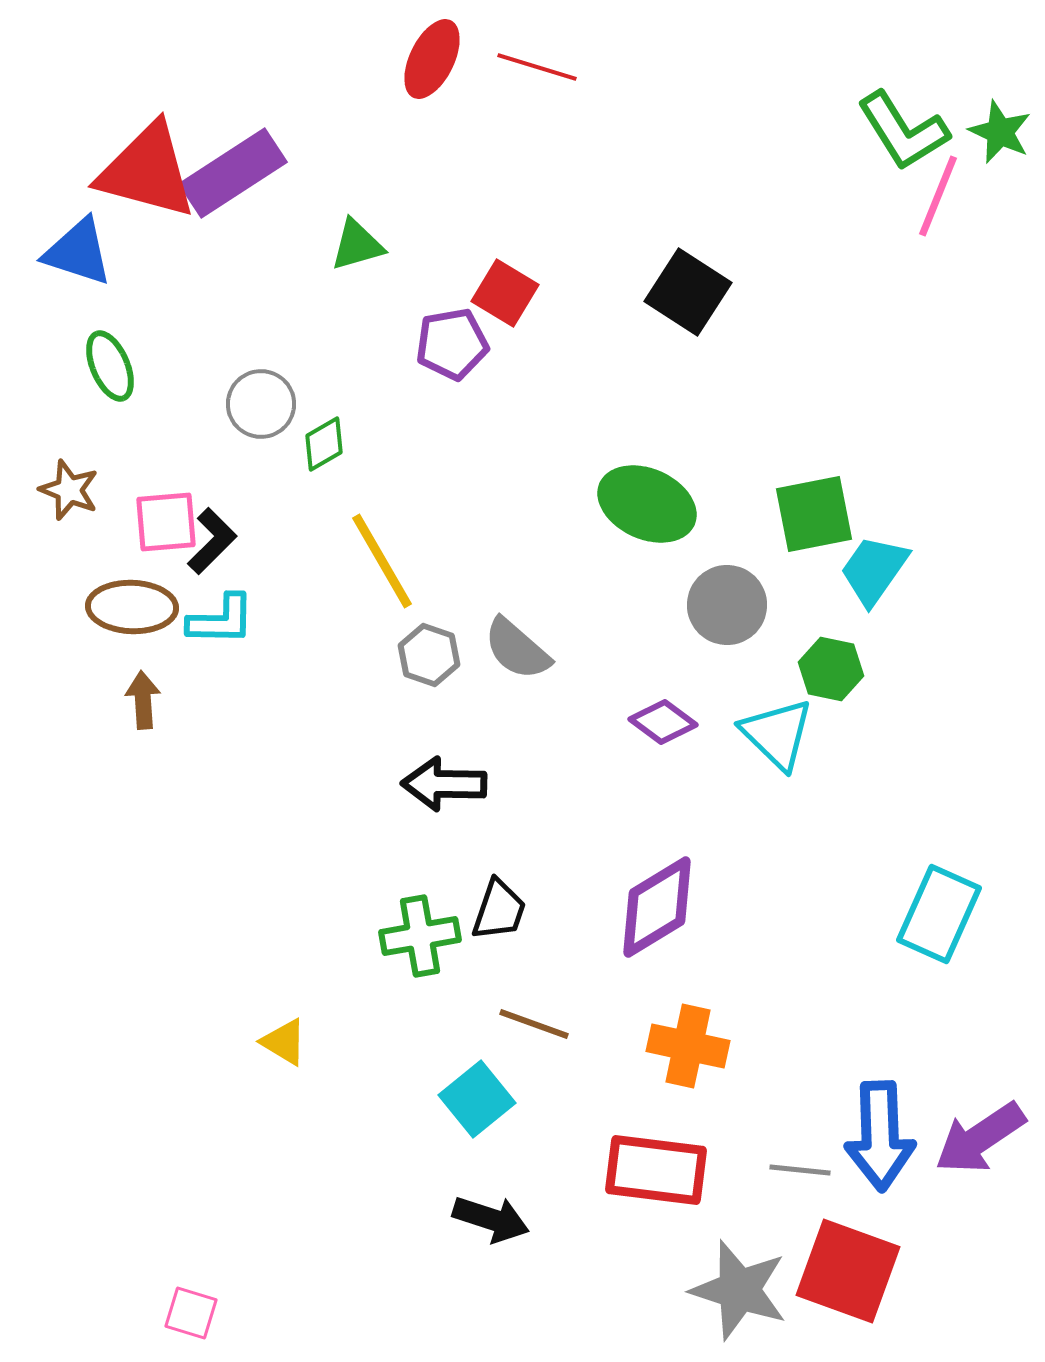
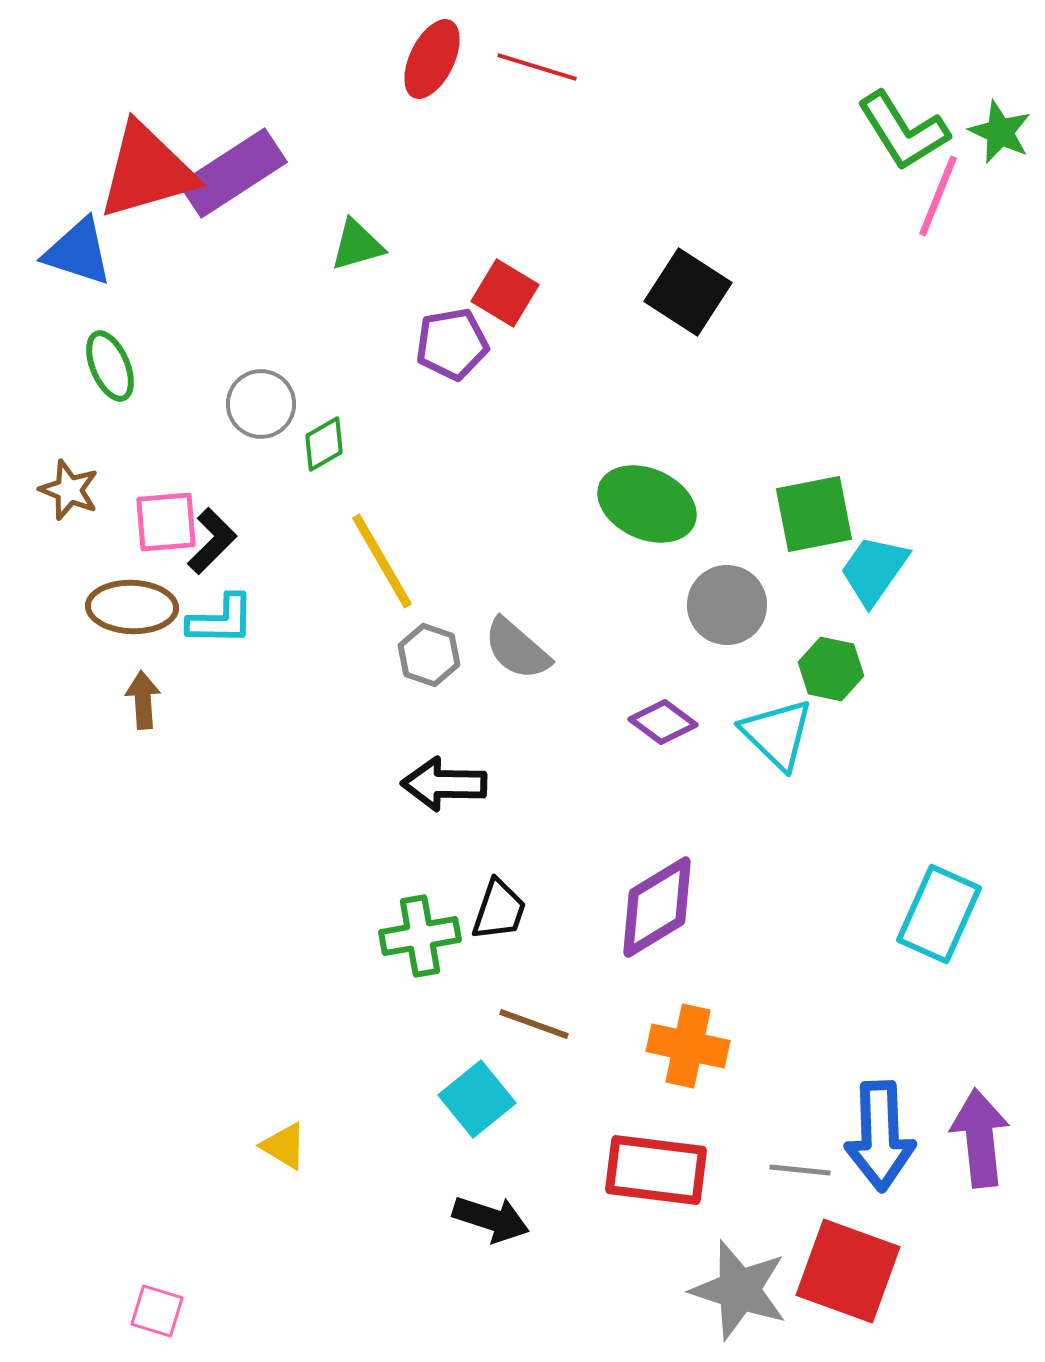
red triangle at (147, 171): rotated 31 degrees counterclockwise
yellow triangle at (284, 1042): moved 104 px down
purple arrow at (980, 1138): rotated 118 degrees clockwise
pink square at (191, 1313): moved 34 px left, 2 px up
